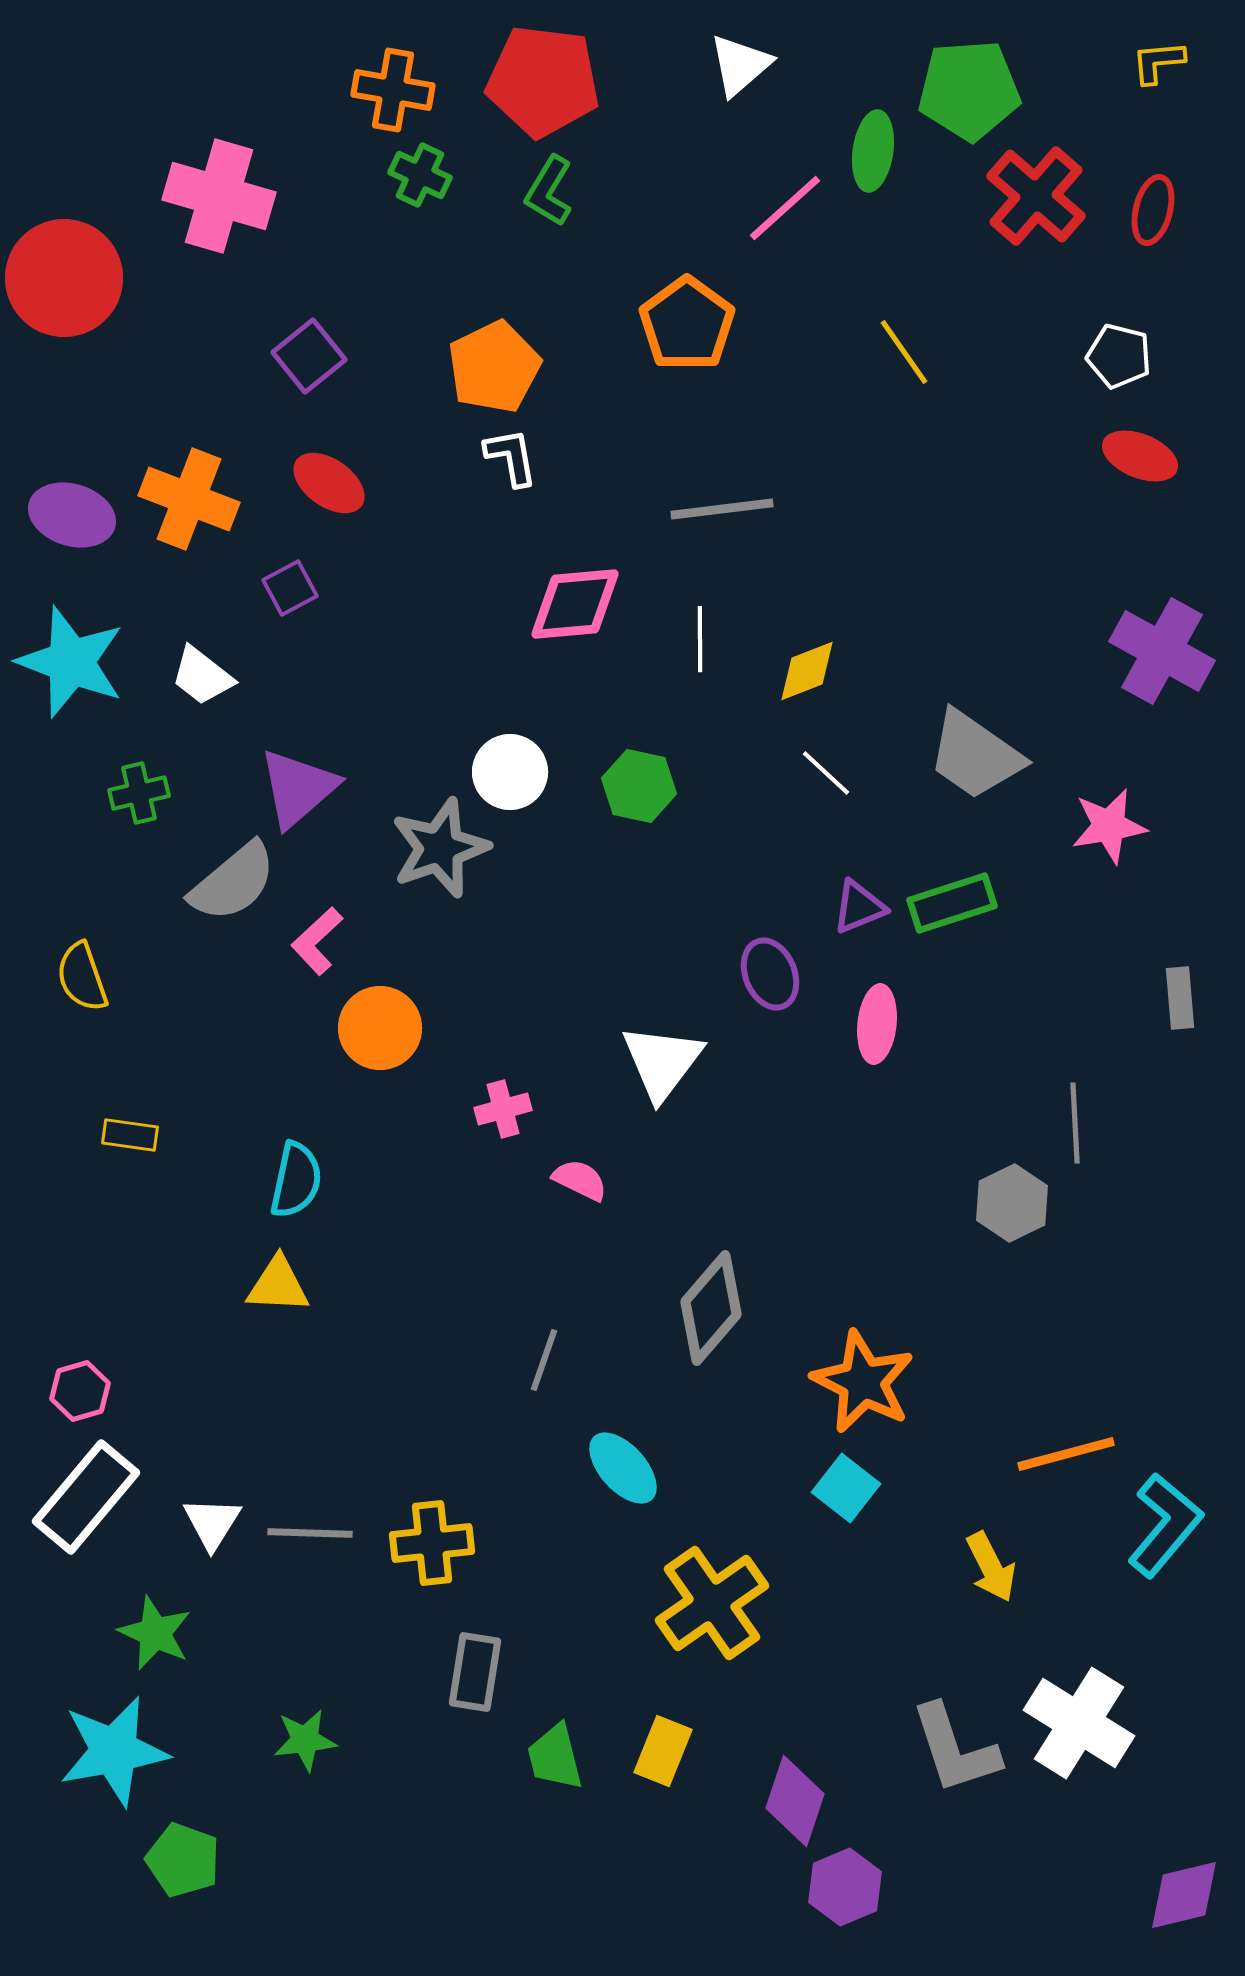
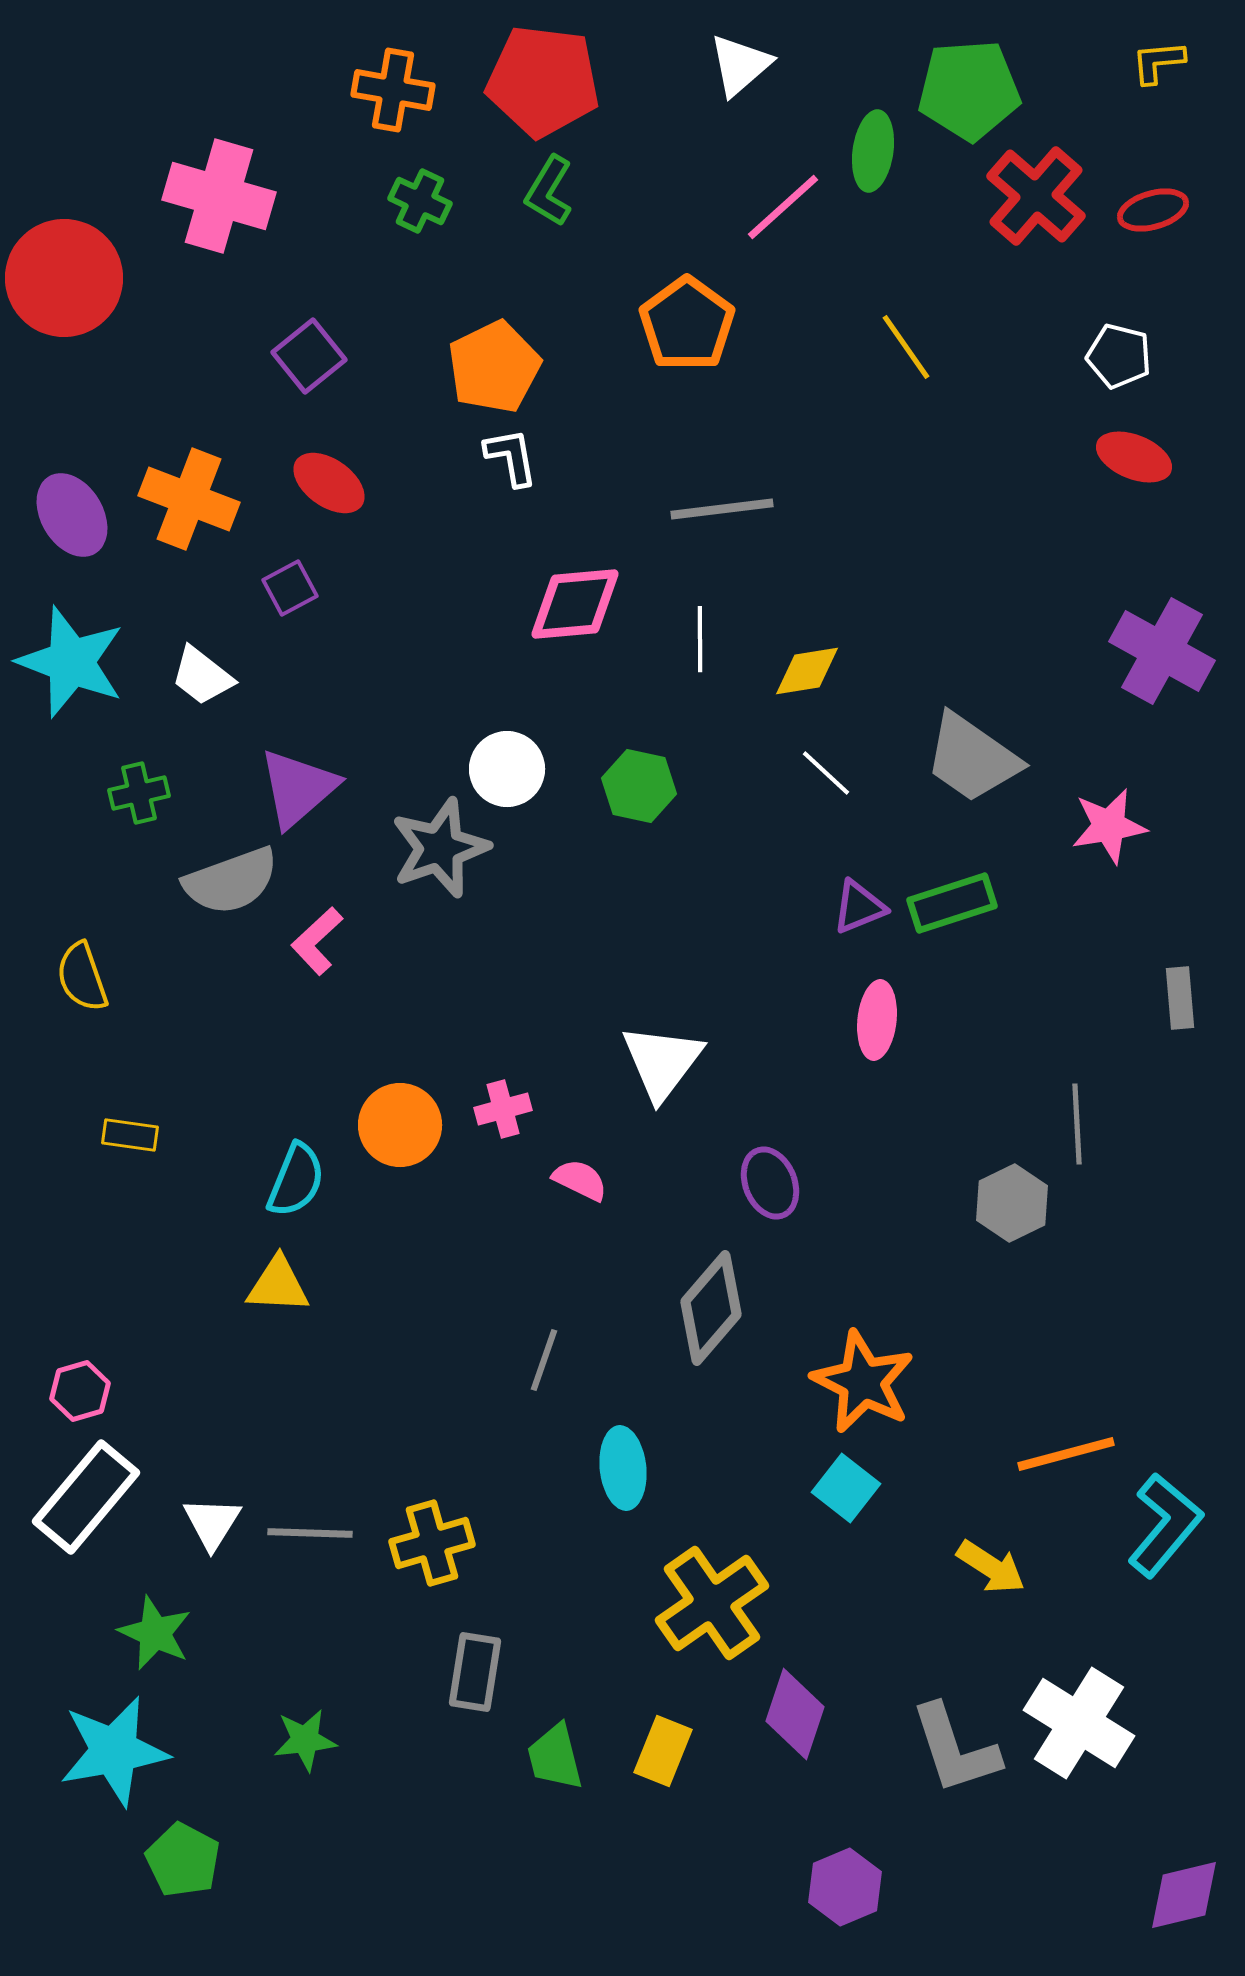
green cross at (420, 175): moved 26 px down
pink line at (785, 208): moved 2 px left, 1 px up
red ellipse at (1153, 210): rotated 60 degrees clockwise
yellow line at (904, 352): moved 2 px right, 5 px up
red ellipse at (1140, 456): moved 6 px left, 1 px down
purple ellipse at (72, 515): rotated 42 degrees clockwise
yellow diamond at (807, 671): rotated 12 degrees clockwise
gray trapezoid at (975, 755): moved 3 px left, 3 px down
white circle at (510, 772): moved 3 px left, 3 px up
gray semicircle at (233, 882): moved 2 px left, 1 px up; rotated 20 degrees clockwise
purple ellipse at (770, 974): moved 209 px down
pink ellipse at (877, 1024): moved 4 px up
orange circle at (380, 1028): moved 20 px right, 97 px down
gray line at (1075, 1123): moved 2 px right, 1 px down
cyan semicircle at (296, 1180): rotated 10 degrees clockwise
cyan ellipse at (623, 1468): rotated 36 degrees clockwise
yellow cross at (432, 1543): rotated 10 degrees counterclockwise
yellow arrow at (991, 1567): rotated 30 degrees counterclockwise
purple diamond at (795, 1801): moved 87 px up
green pentagon at (183, 1860): rotated 8 degrees clockwise
